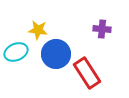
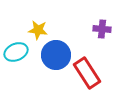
blue circle: moved 1 px down
